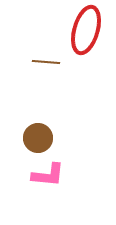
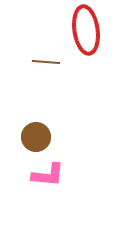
red ellipse: rotated 24 degrees counterclockwise
brown circle: moved 2 px left, 1 px up
